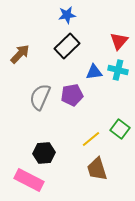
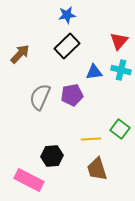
cyan cross: moved 3 px right
yellow line: rotated 36 degrees clockwise
black hexagon: moved 8 px right, 3 px down
